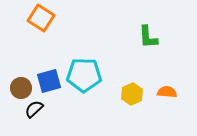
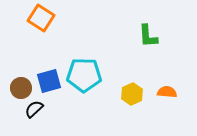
green L-shape: moved 1 px up
